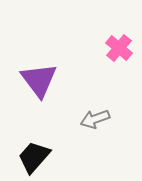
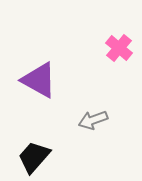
purple triangle: rotated 24 degrees counterclockwise
gray arrow: moved 2 px left, 1 px down
